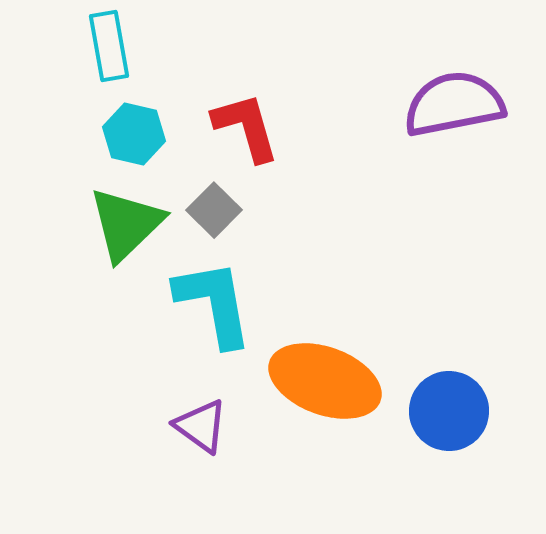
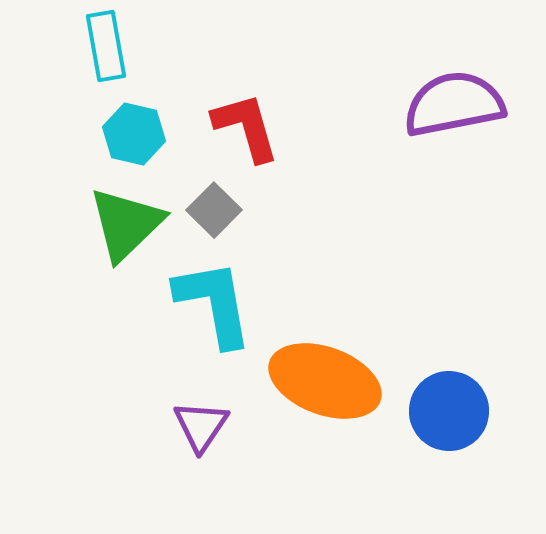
cyan rectangle: moved 3 px left
purple triangle: rotated 28 degrees clockwise
